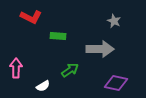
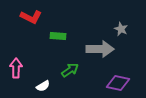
gray star: moved 7 px right, 8 px down
purple diamond: moved 2 px right
